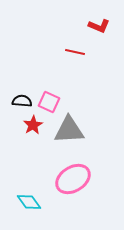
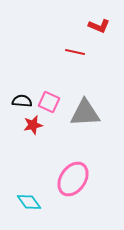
red star: rotated 18 degrees clockwise
gray triangle: moved 16 px right, 17 px up
pink ellipse: rotated 24 degrees counterclockwise
